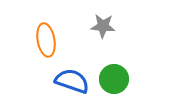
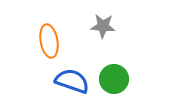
orange ellipse: moved 3 px right, 1 px down
